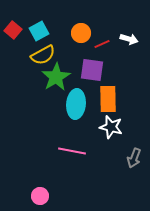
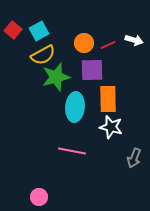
orange circle: moved 3 px right, 10 px down
white arrow: moved 5 px right, 1 px down
red line: moved 6 px right, 1 px down
purple square: rotated 10 degrees counterclockwise
green star: rotated 16 degrees clockwise
cyan ellipse: moved 1 px left, 3 px down
pink circle: moved 1 px left, 1 px down
